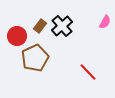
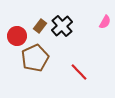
red line: moved 9 px left
